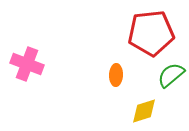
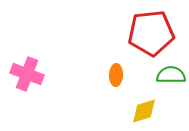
pink cross: moved 10 px down
green semicircle: rotated 40 degrees clockwise
